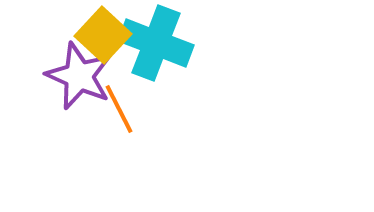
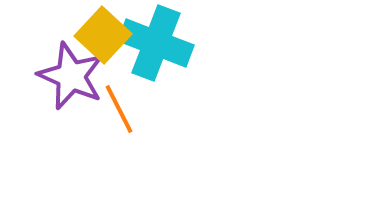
purple star: moved 8 px left
